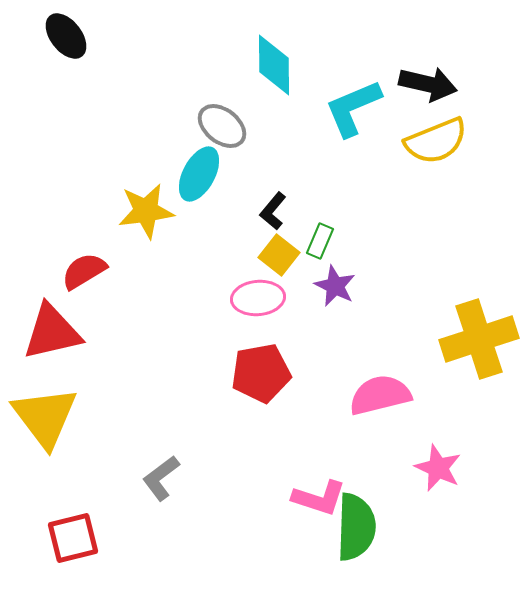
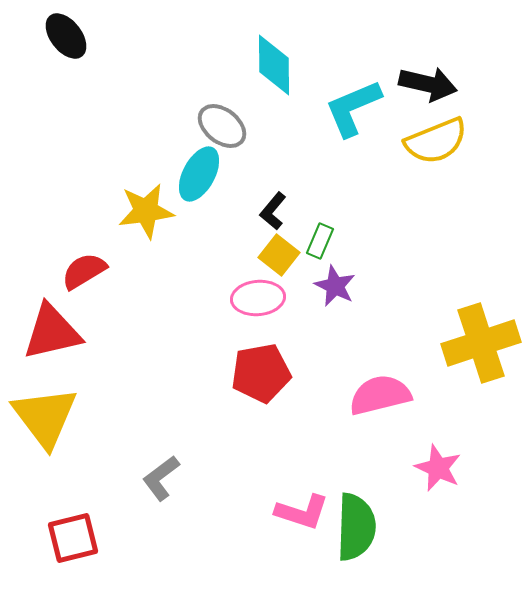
yellow cross: moved 2 px right, 4 px down
pink L-shape: moved 17 px left, 14 px down
